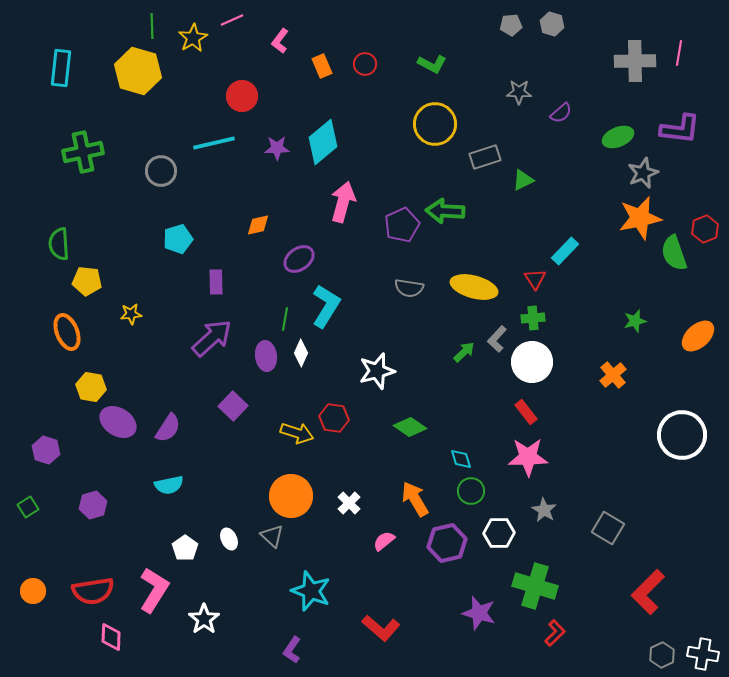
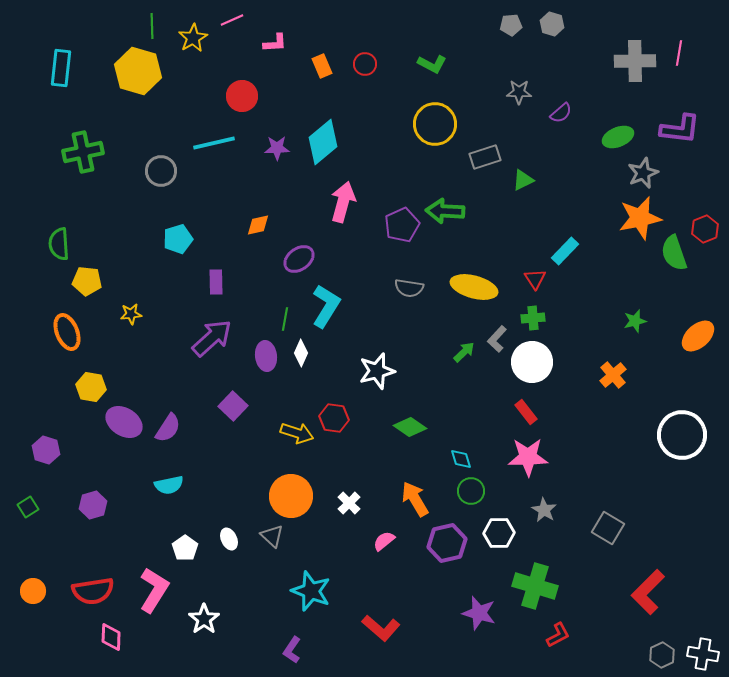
pink L-shape at (280, 41): moved 5 px left, 2 px down; rotated 130 degrees counterclockwise
purple ellipse at (118, 422): moved 6 px right
red L-shape at (555, 633): moved 3 px right, 2 px down; rotated 16 degrees clockwise
